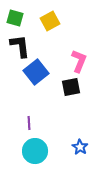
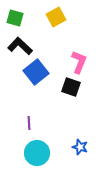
yellow square: moved 6 px right, 4 px up
black L-shape: rotated 40 degrees counterclockwise
pink L-shape: moved 1 px down
black square: rotated 30 degrees clockwise
blue star: rotated 14 degrees counterclockwise
cyan circle: moved 2 px right, 2 px down
